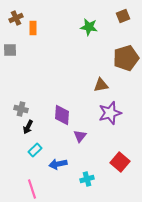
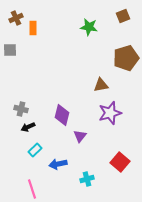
purple diamond: rotated 10 degrees clockwise
black arrow: rotated 40 degrees clockwise
